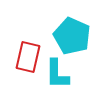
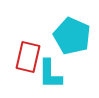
cyan L-shape: moved 7 px left
